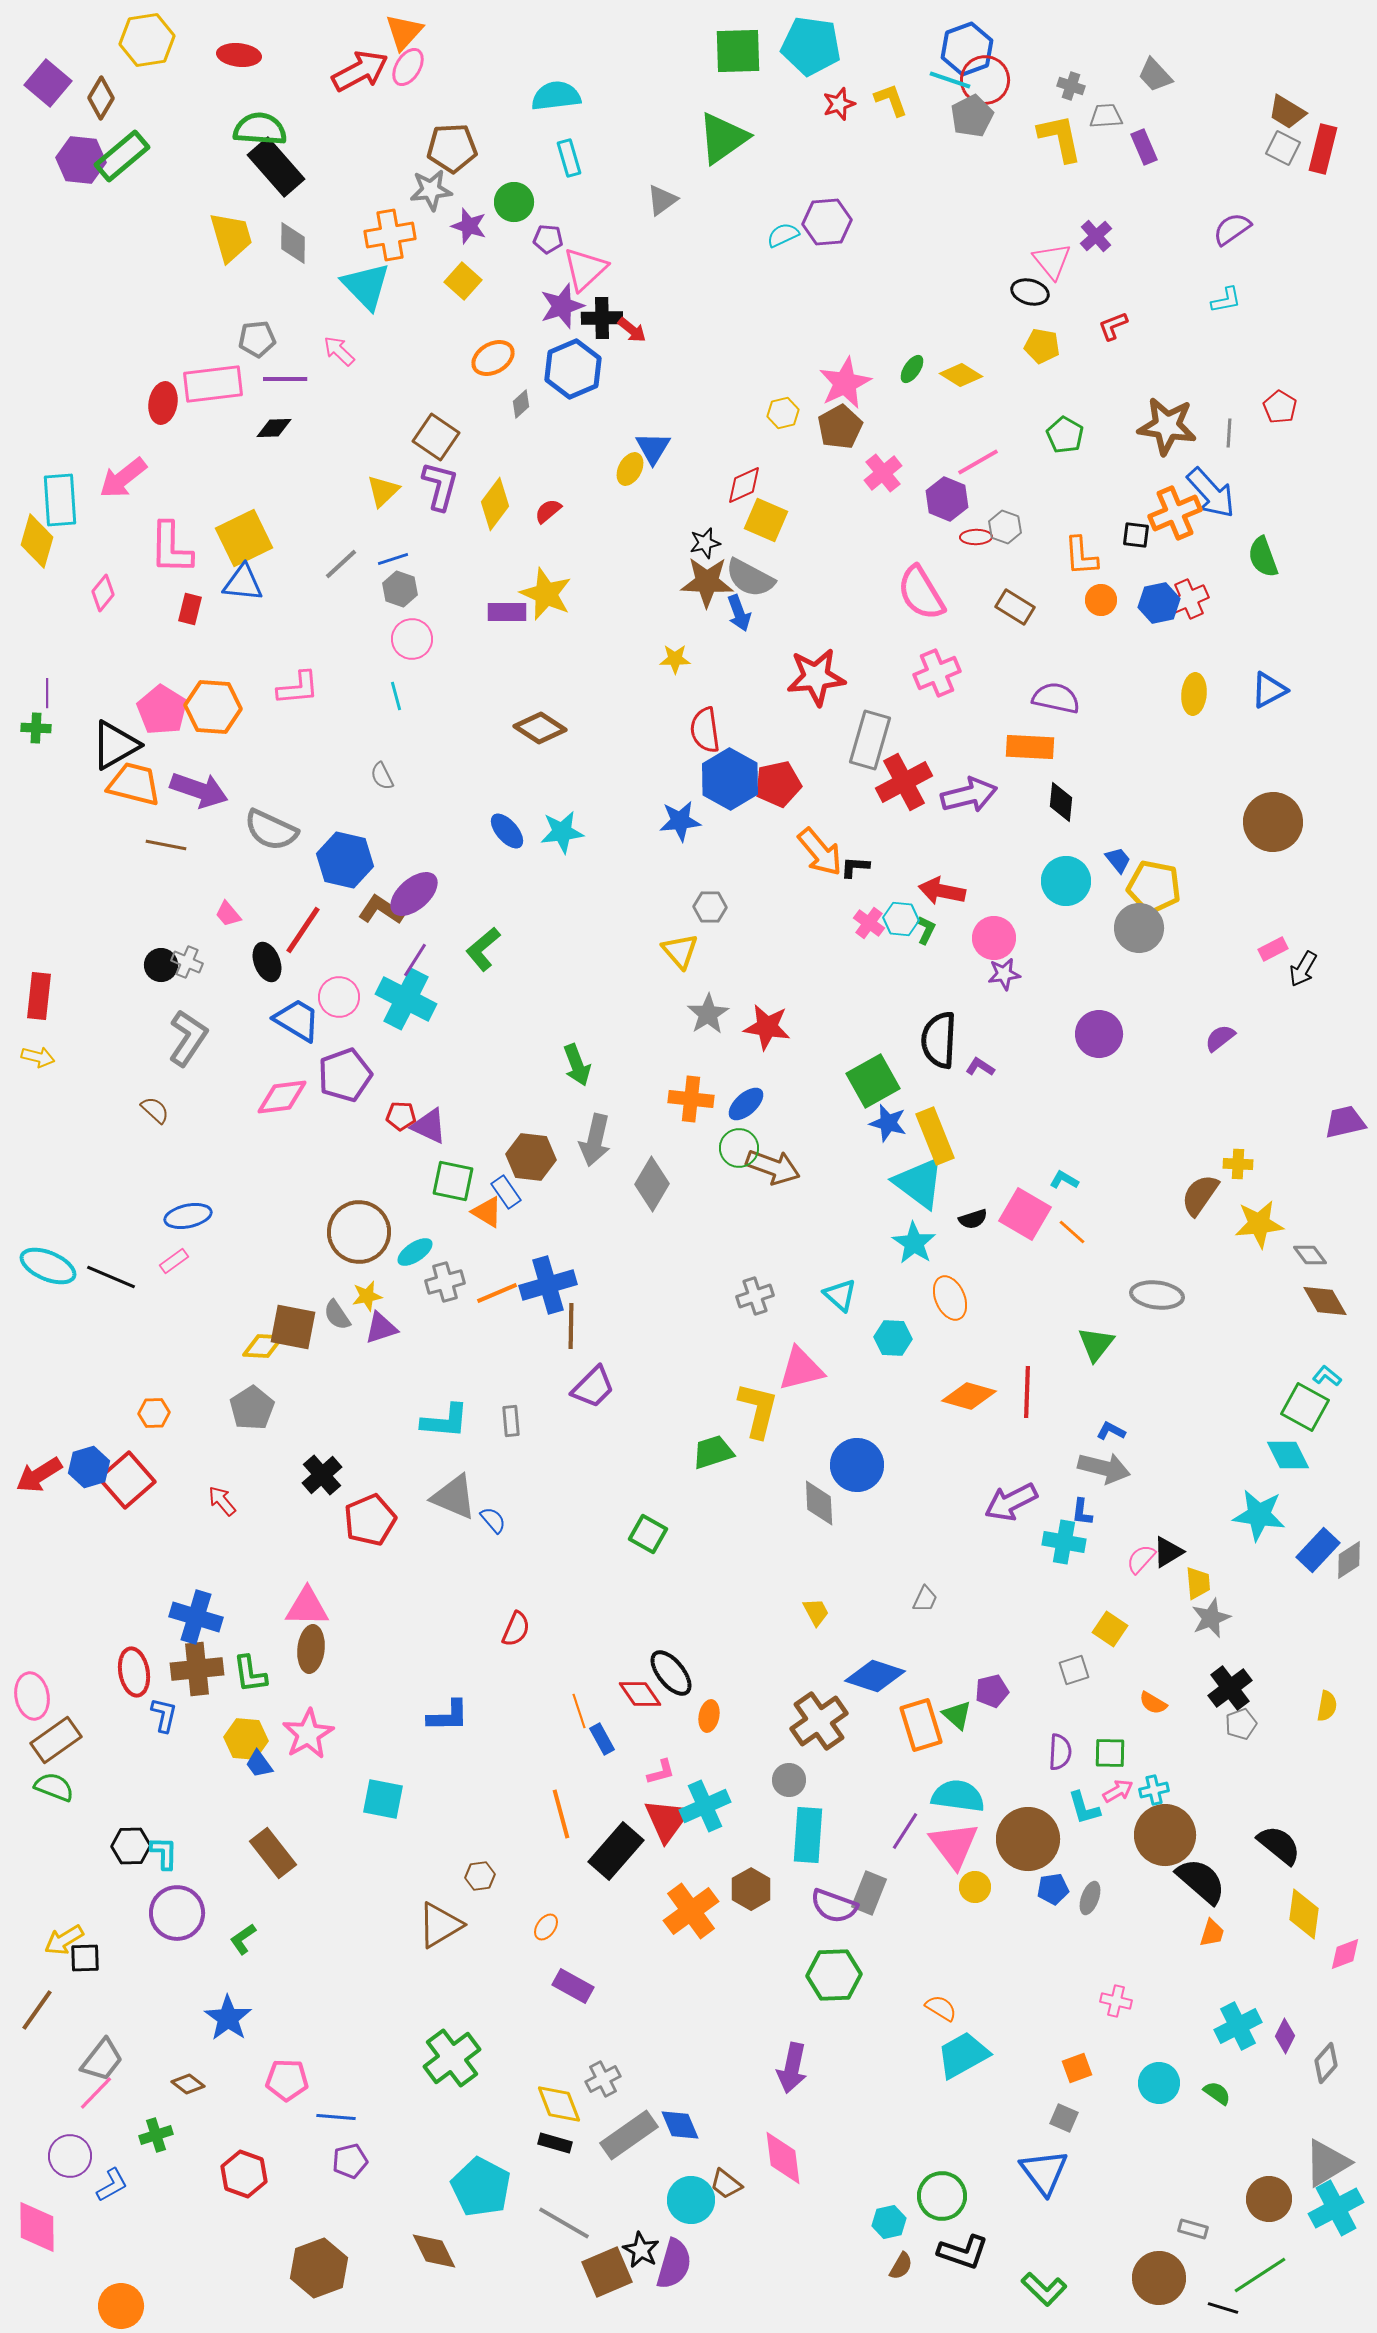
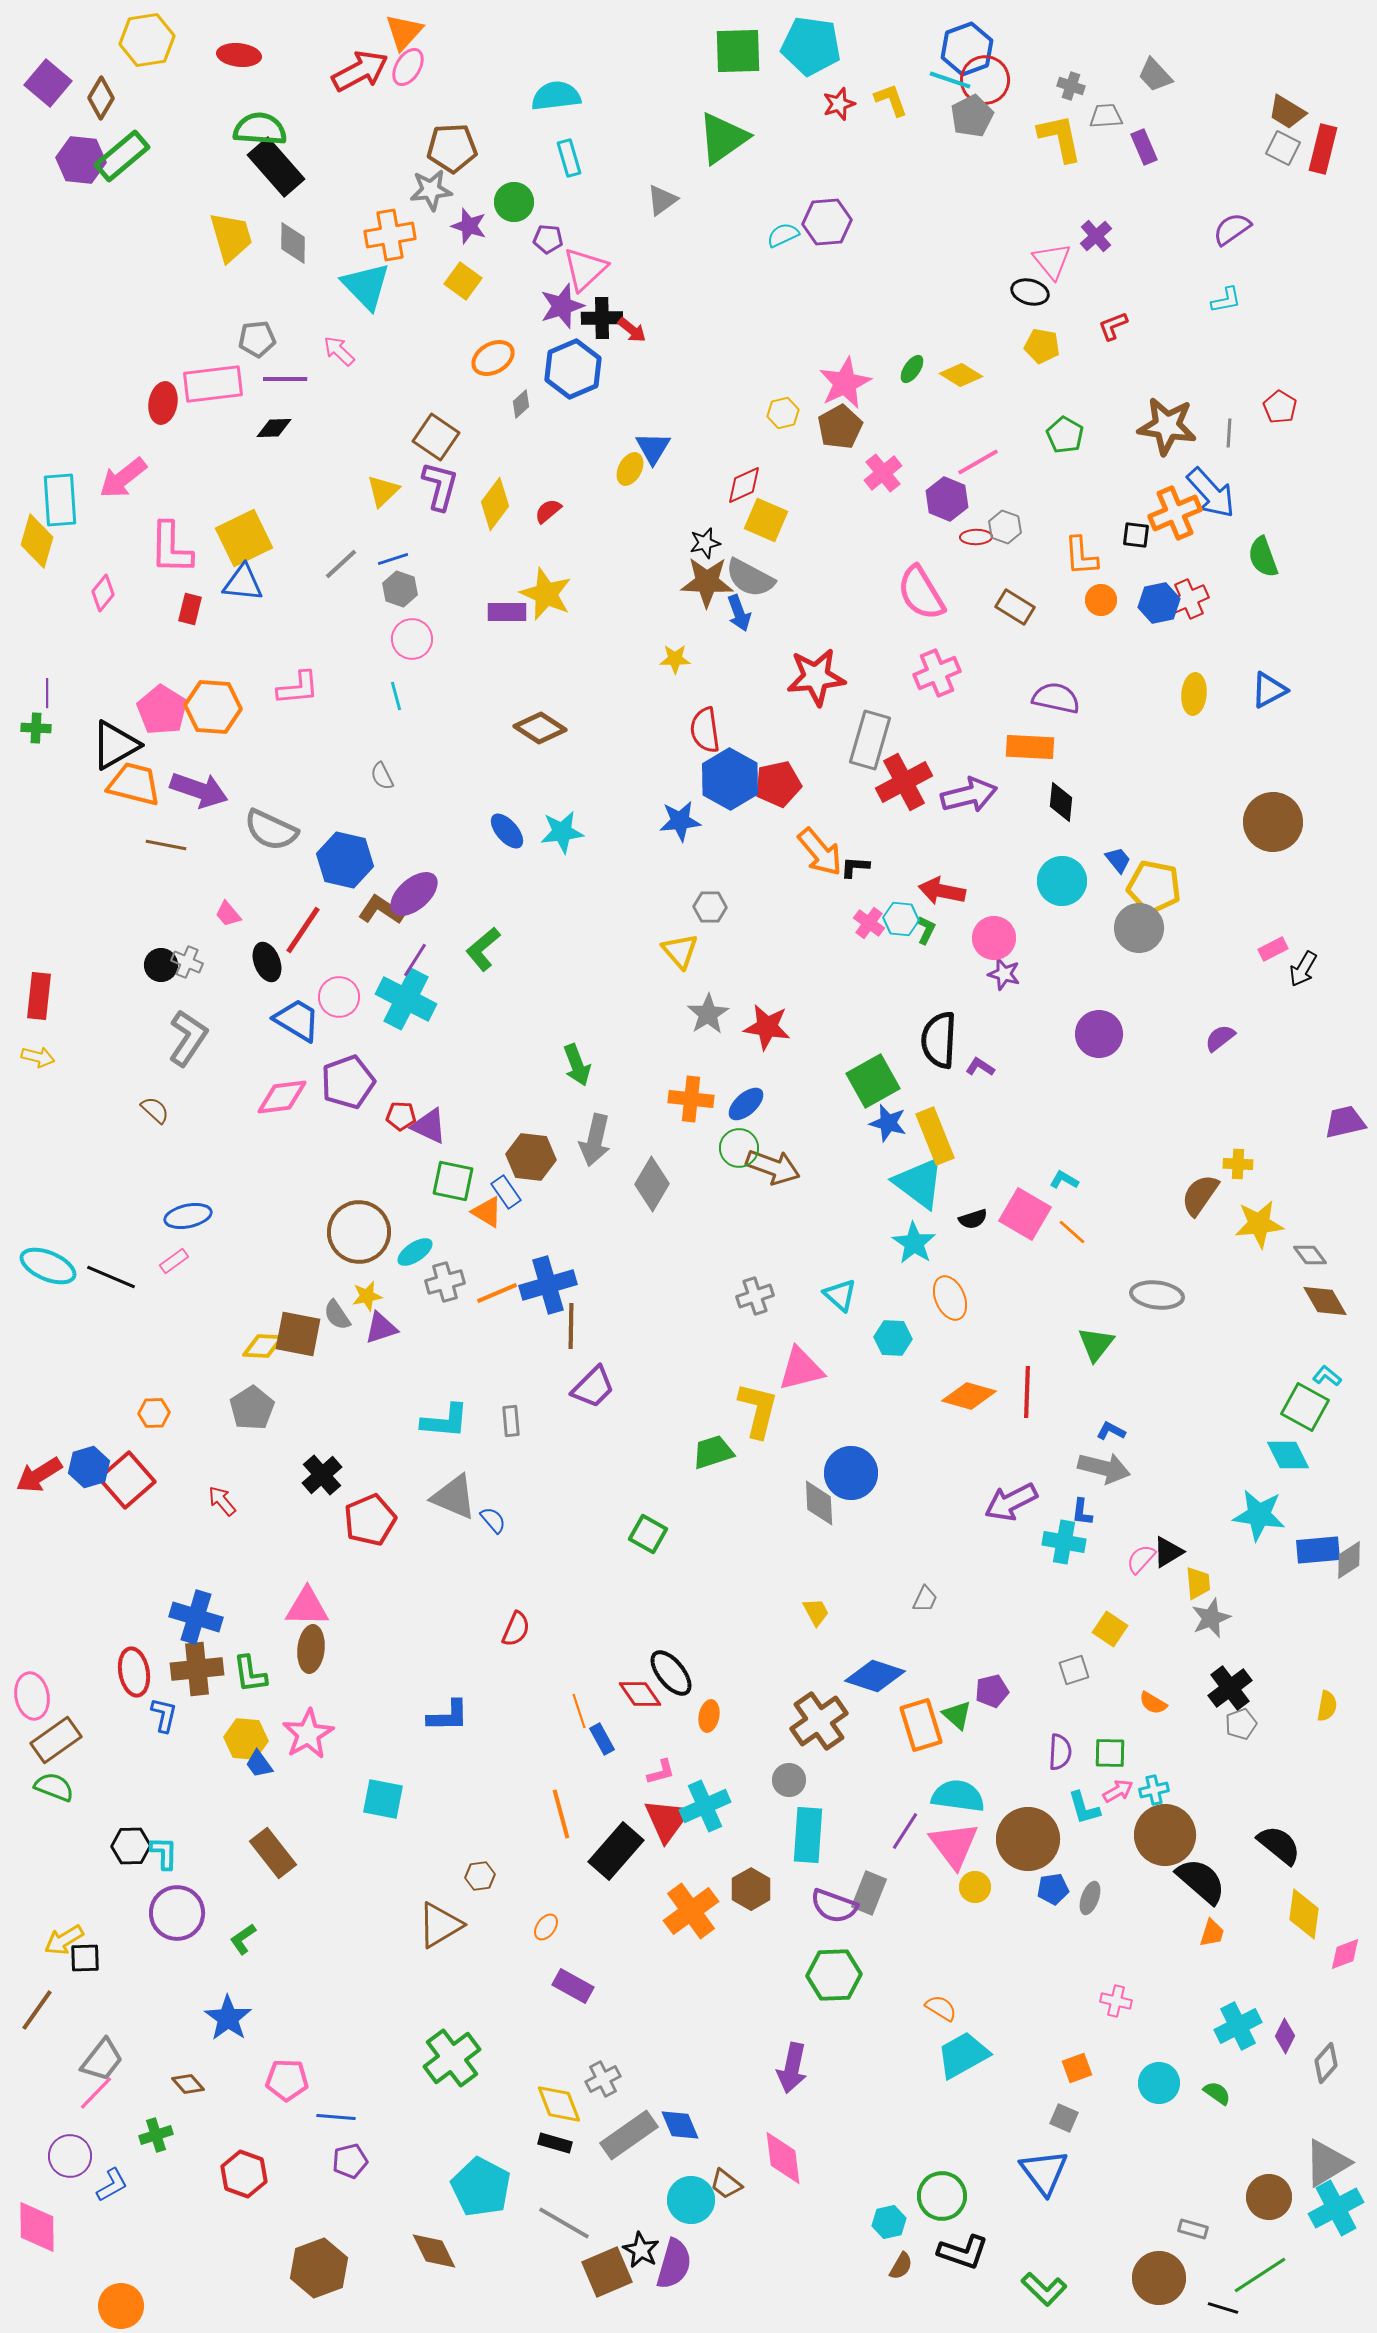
yellow square at (463, 281): rotated 6 degrees counterclockwise
cyan circle at (1066, 881): moved 4 px left
purple star at (1004, 974): rotated 24 degrees clockwise
purple pentagon at (345, 1075): moved 3 px right, 7 px down
brown square at (293, 1327): moved 5 px right, 7 px down
blue circle at (857, 1465): moved 6 px left, 8 px down
blue rectangle at (1318, 1550): rotated 42 degrees clockwise
brown diamond at (188, 2084): rotated 12 degrees clockwise
brown circle at (1269, 2199): moved 2 px up
